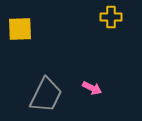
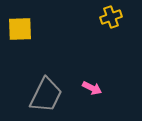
yellow cross: rotated 20 degrees counterclockwise
